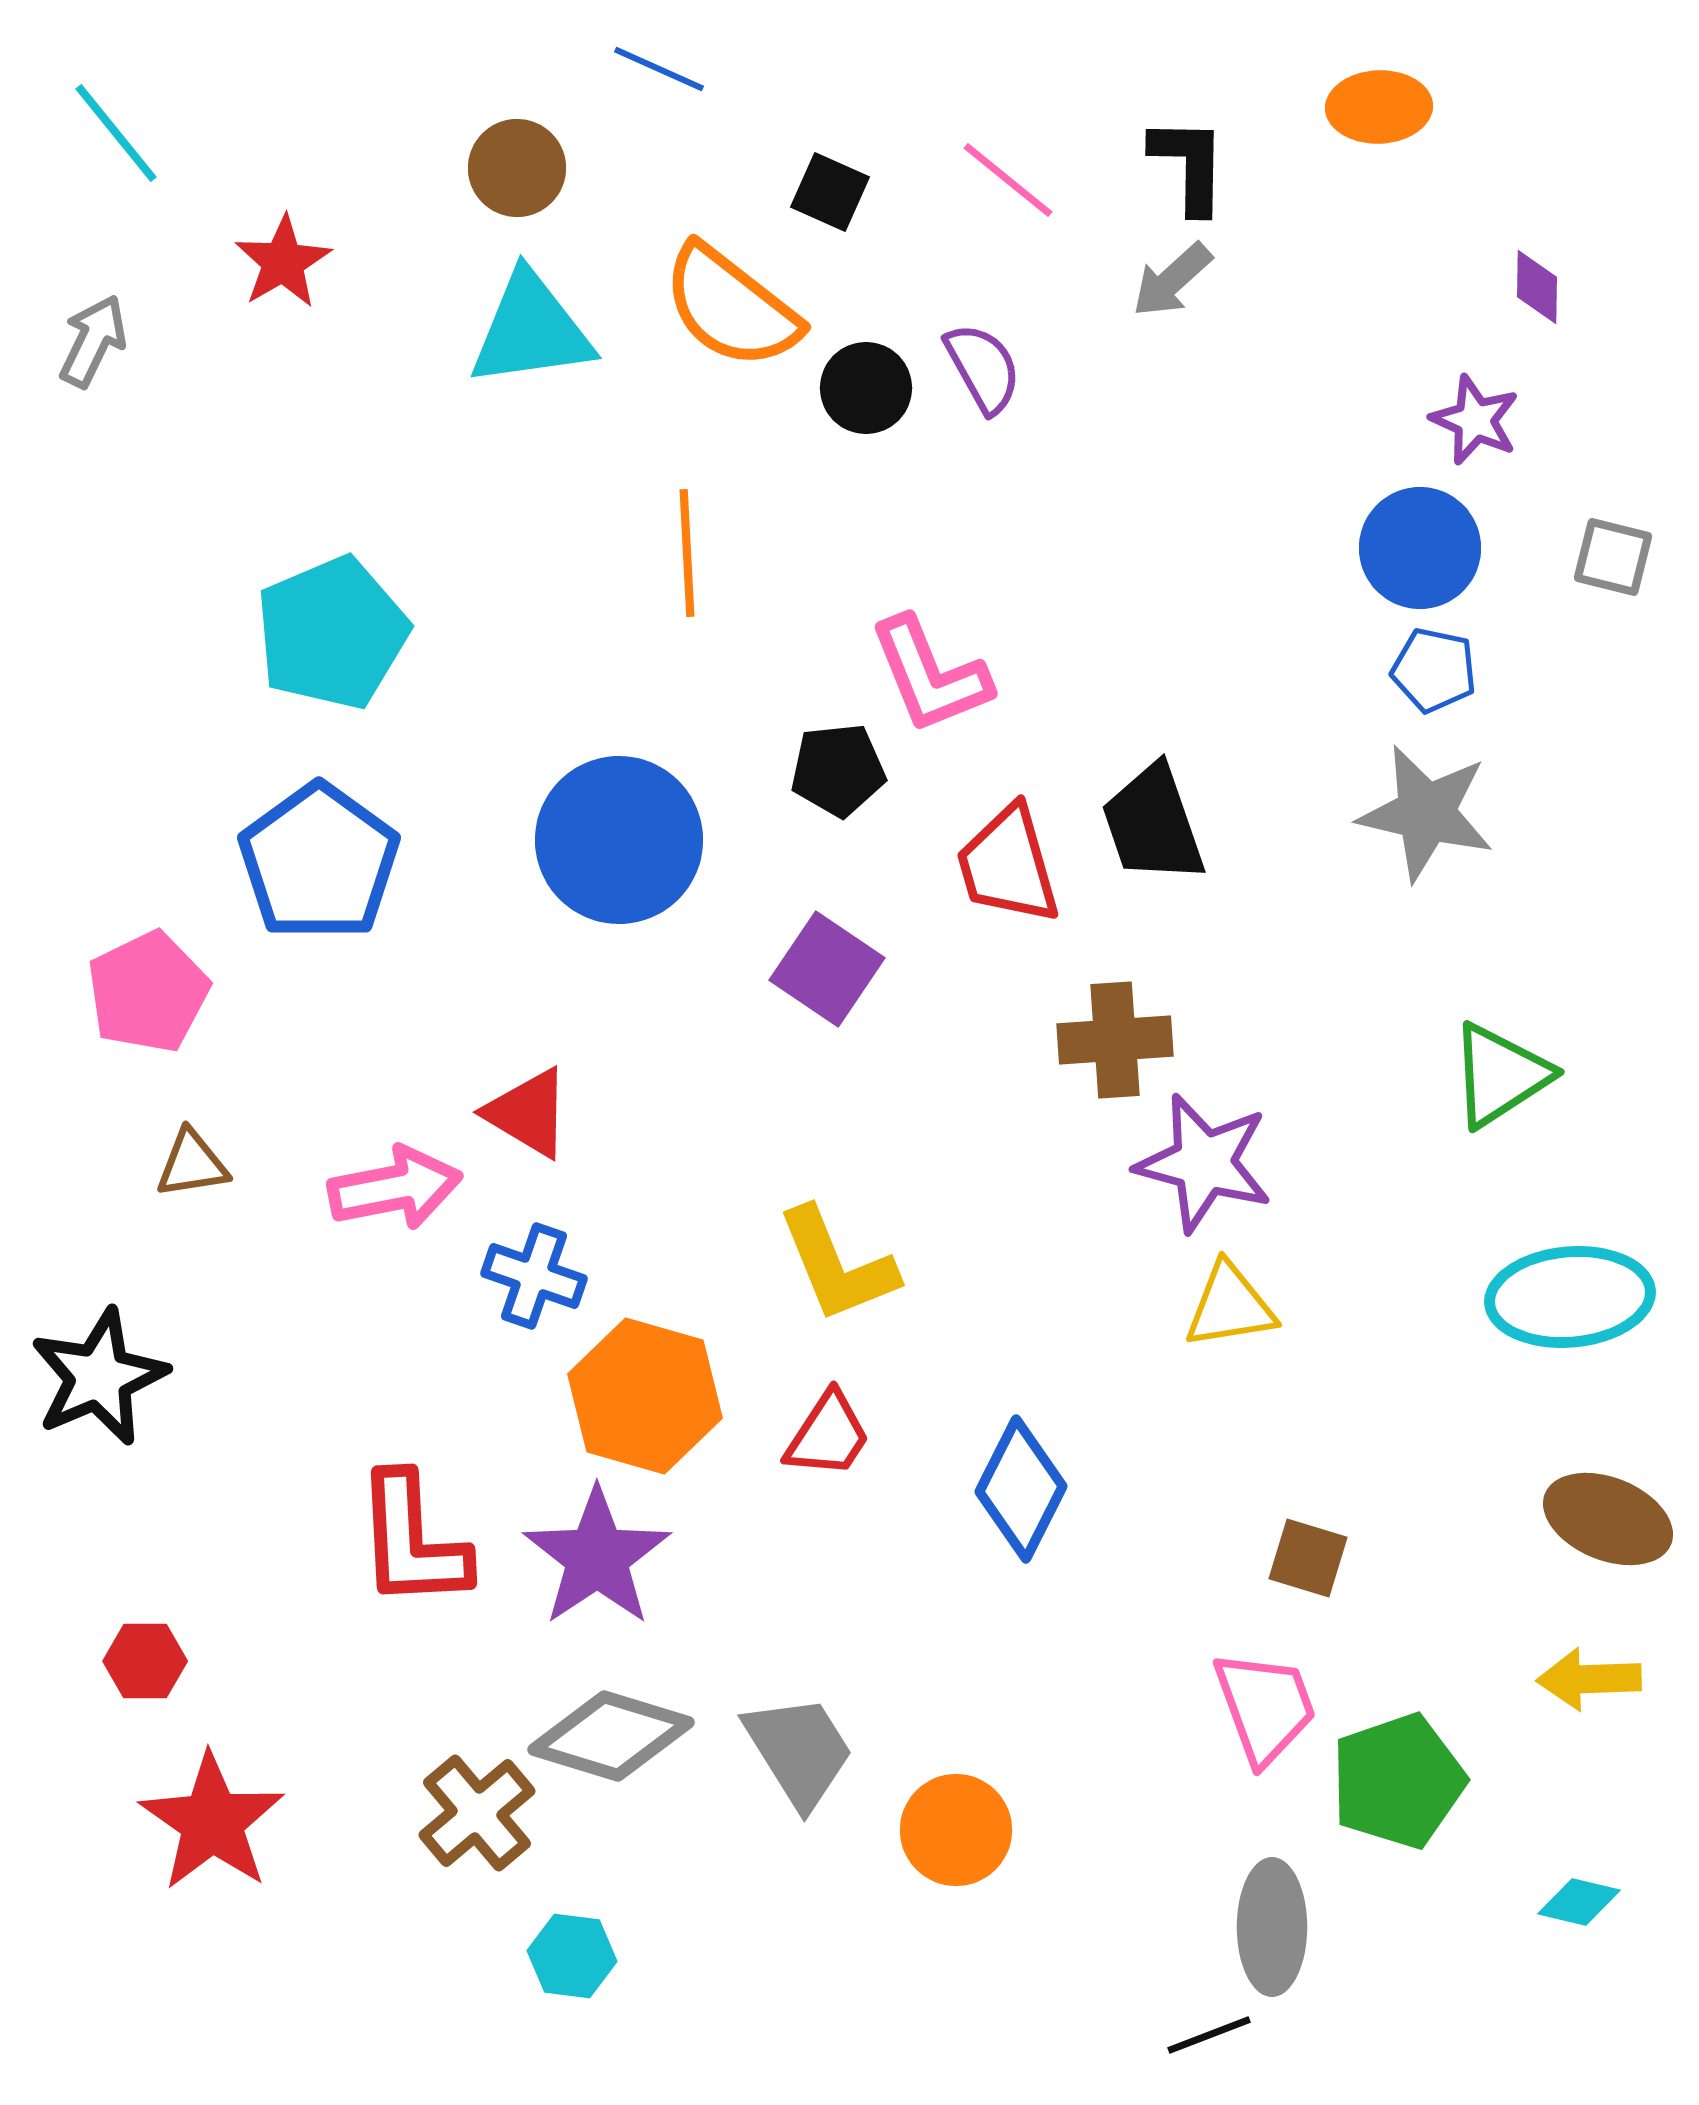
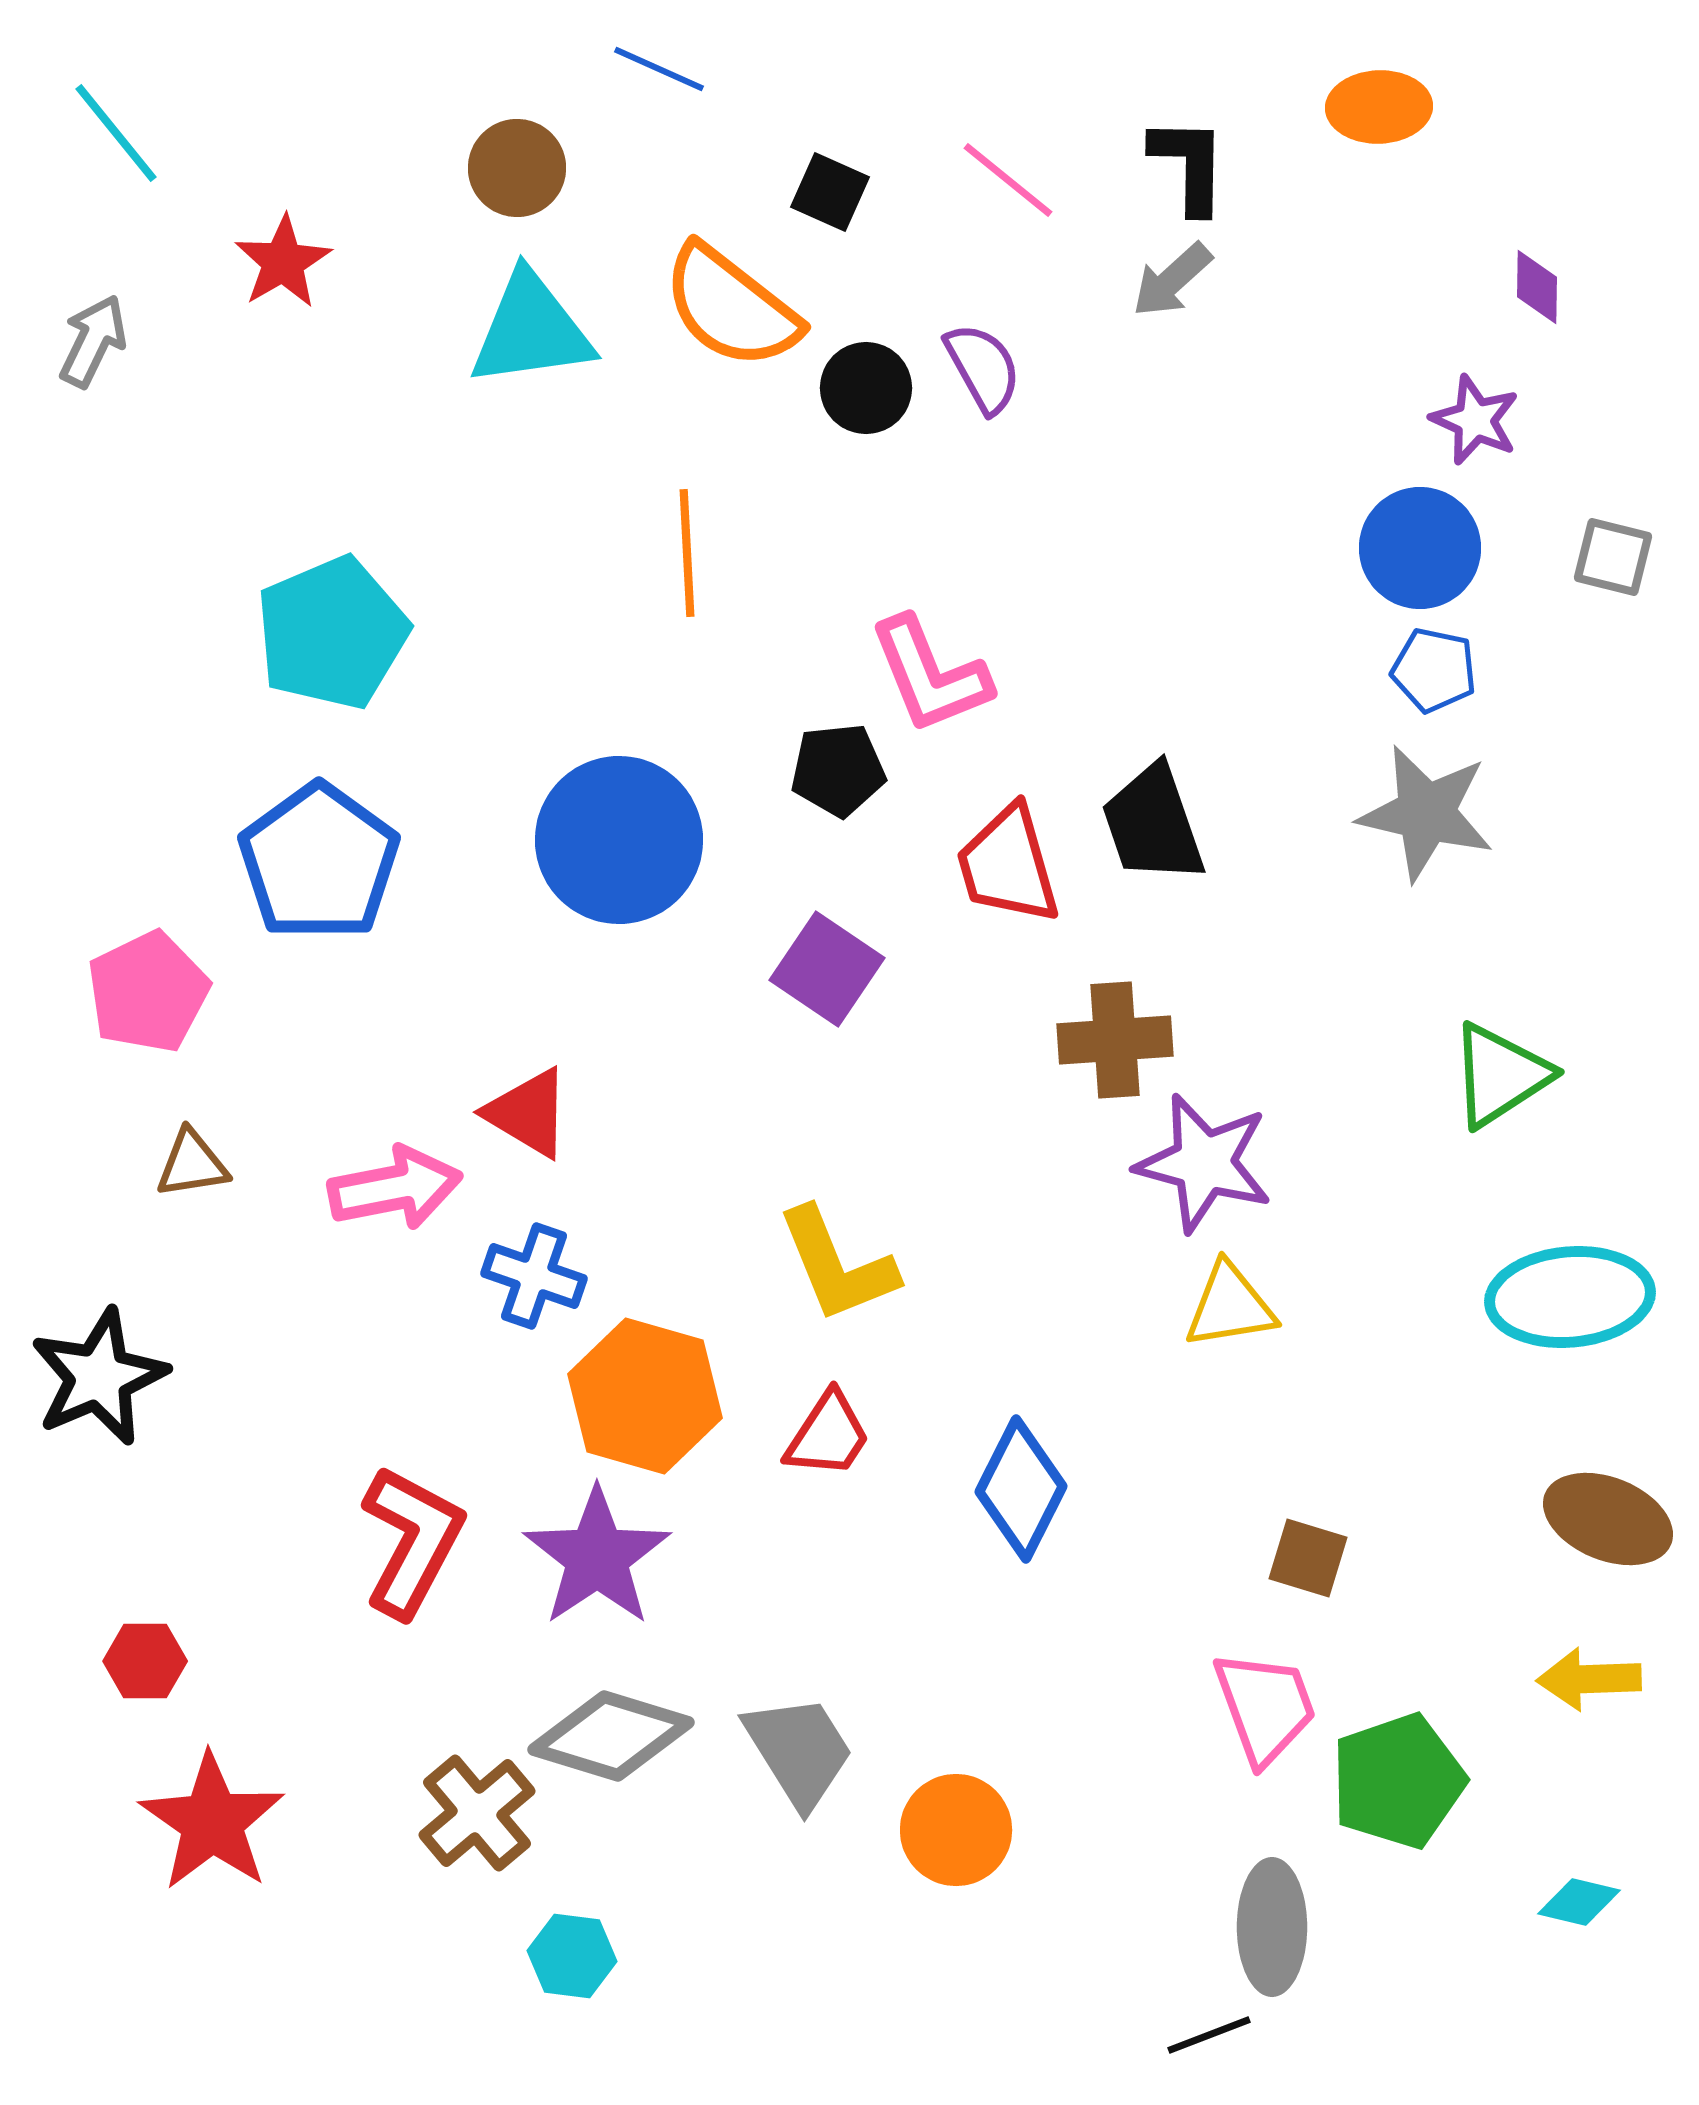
red L-shape at (412, 1541): rotated 149 degrees counterclockwise
